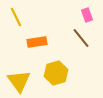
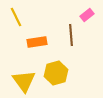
pink rectangle: rotated 72 degrees clockwise
brown line: moved 10 px left, 3 px up; rotated 35 degrees clockwise
yellow triangle: moved 5 px right
